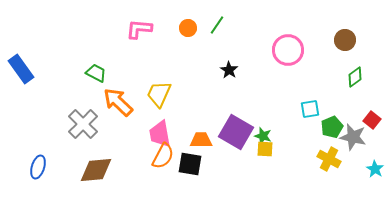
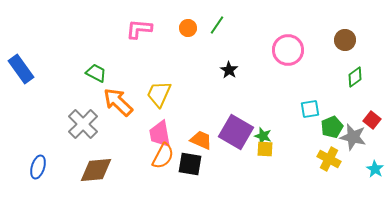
orange trapezoid: rotated 25 degrees clockwise
